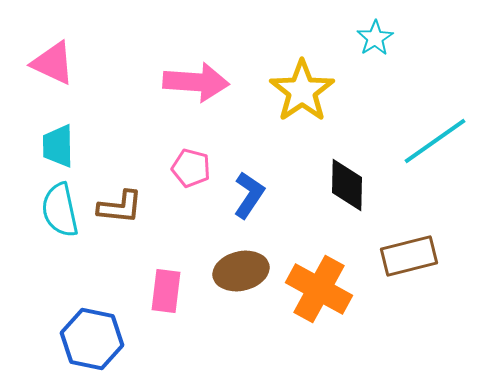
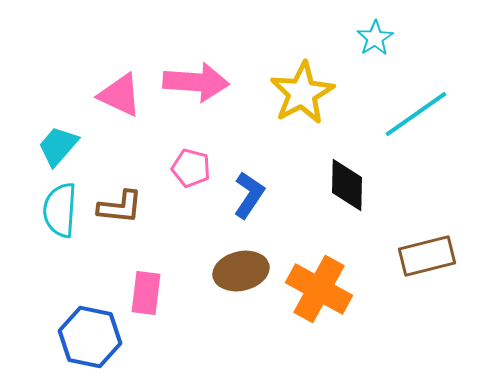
pink triangle: moved 67 px right, 32 px down
yellow star: moved 2 px down; rotated 6 degrees clockwise
cyan line: moved 19 px left, 27 px up
cyan trapezoid: rotated 42 degrees clockwise
cyan semicircle: rotated 16 degrees clockwise
brown rectangle: moved 18 px right
pink rectangle: moved 20 px left, 2 px down
blue hexagon: moved 2 px left, 2 px up
